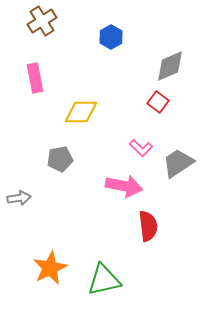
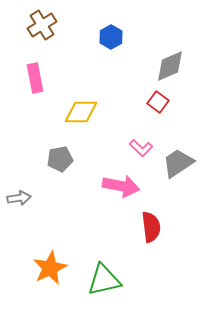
brown cross: moved 4 px down
pink arrow: moved 3 px left
red semicircle: moved 3 px right, 1 px down
